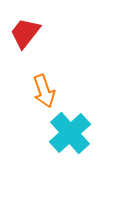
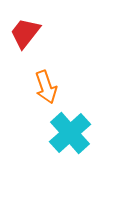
orange arrow: moved 2 px right, 4 px up
